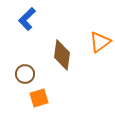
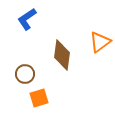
blue L-shape: rotated 10 degrees clockwise
